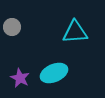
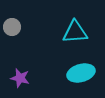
cyan ellipse: moved 27 px right; rotated 8 degrees clockwise
purple star: rotated 12 degrees counterclockwise
